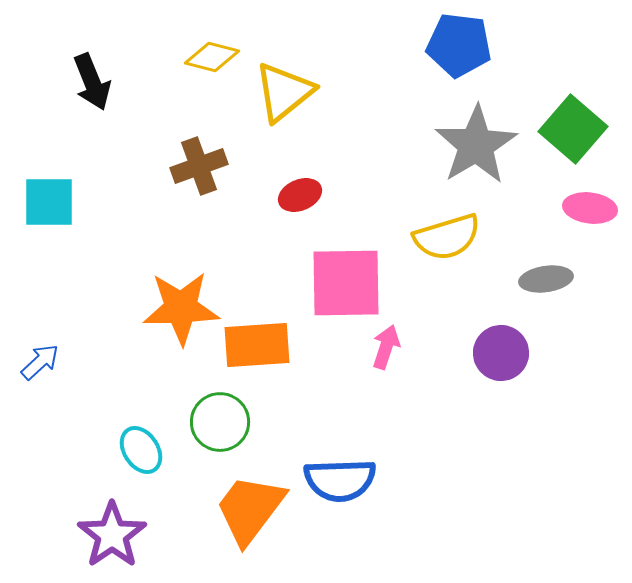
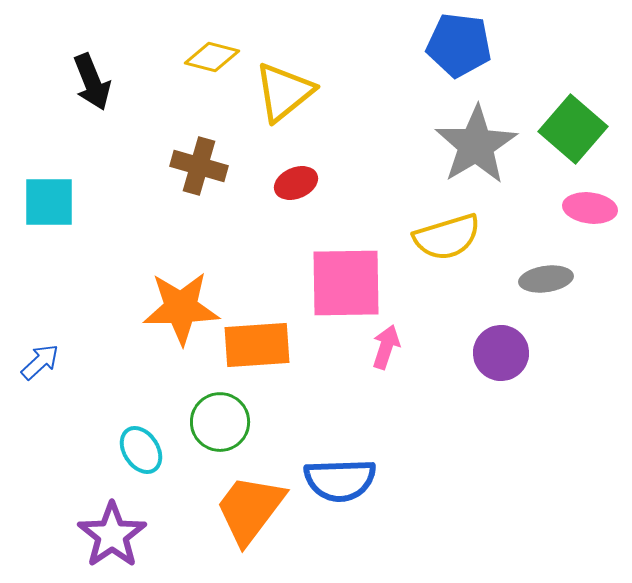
brown cross: rotated 36 degrees clockwise
red ellipse: moved 4 px left, 12 px up
